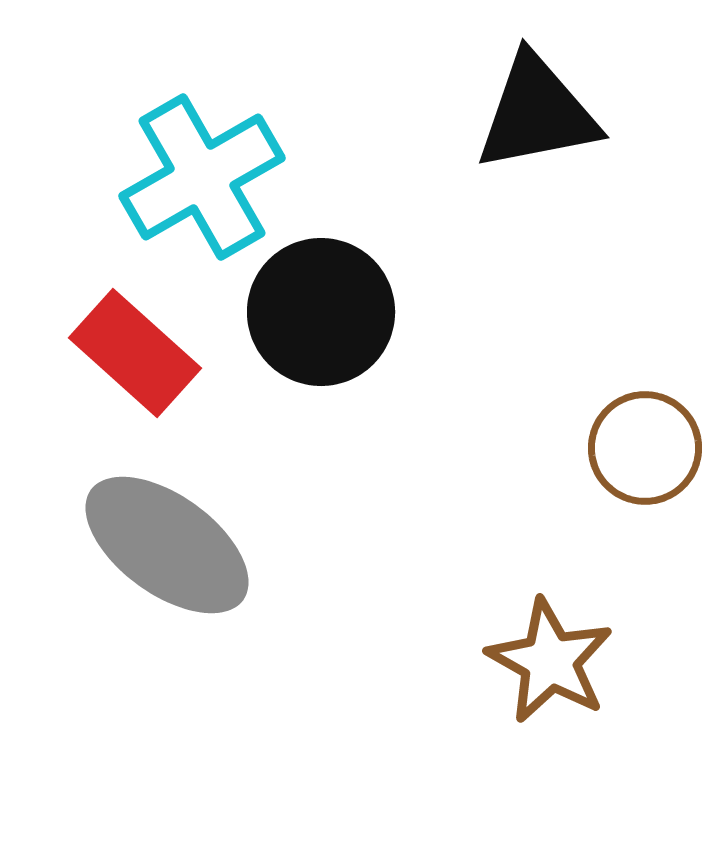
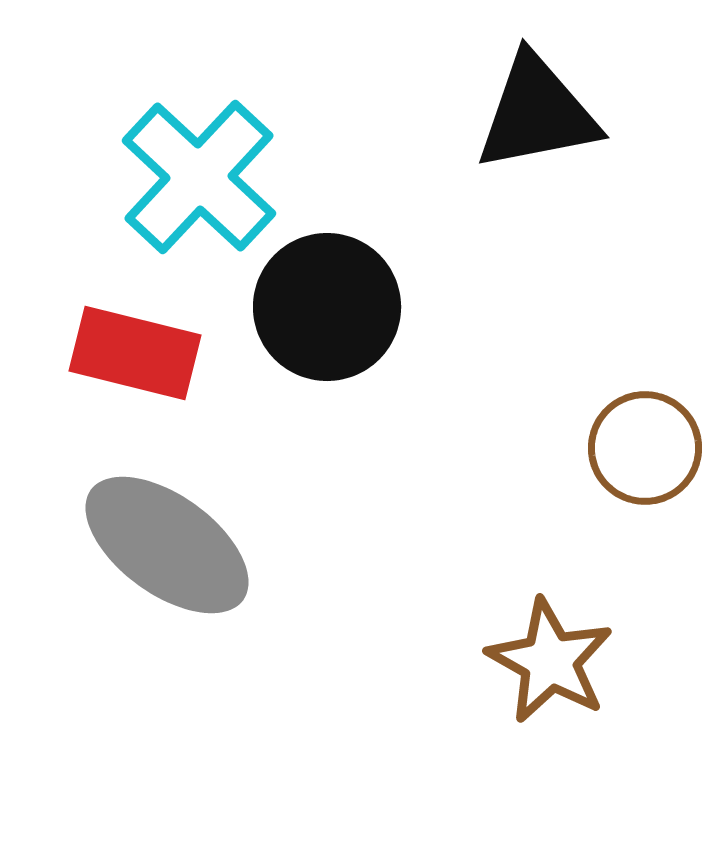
cyan cross: moved 3 px left; rotated 17 degrees counterclockwise
black circle: moved 6 px right, 5 px up
red rectangle: rotated 28 degrees counterclockwise
